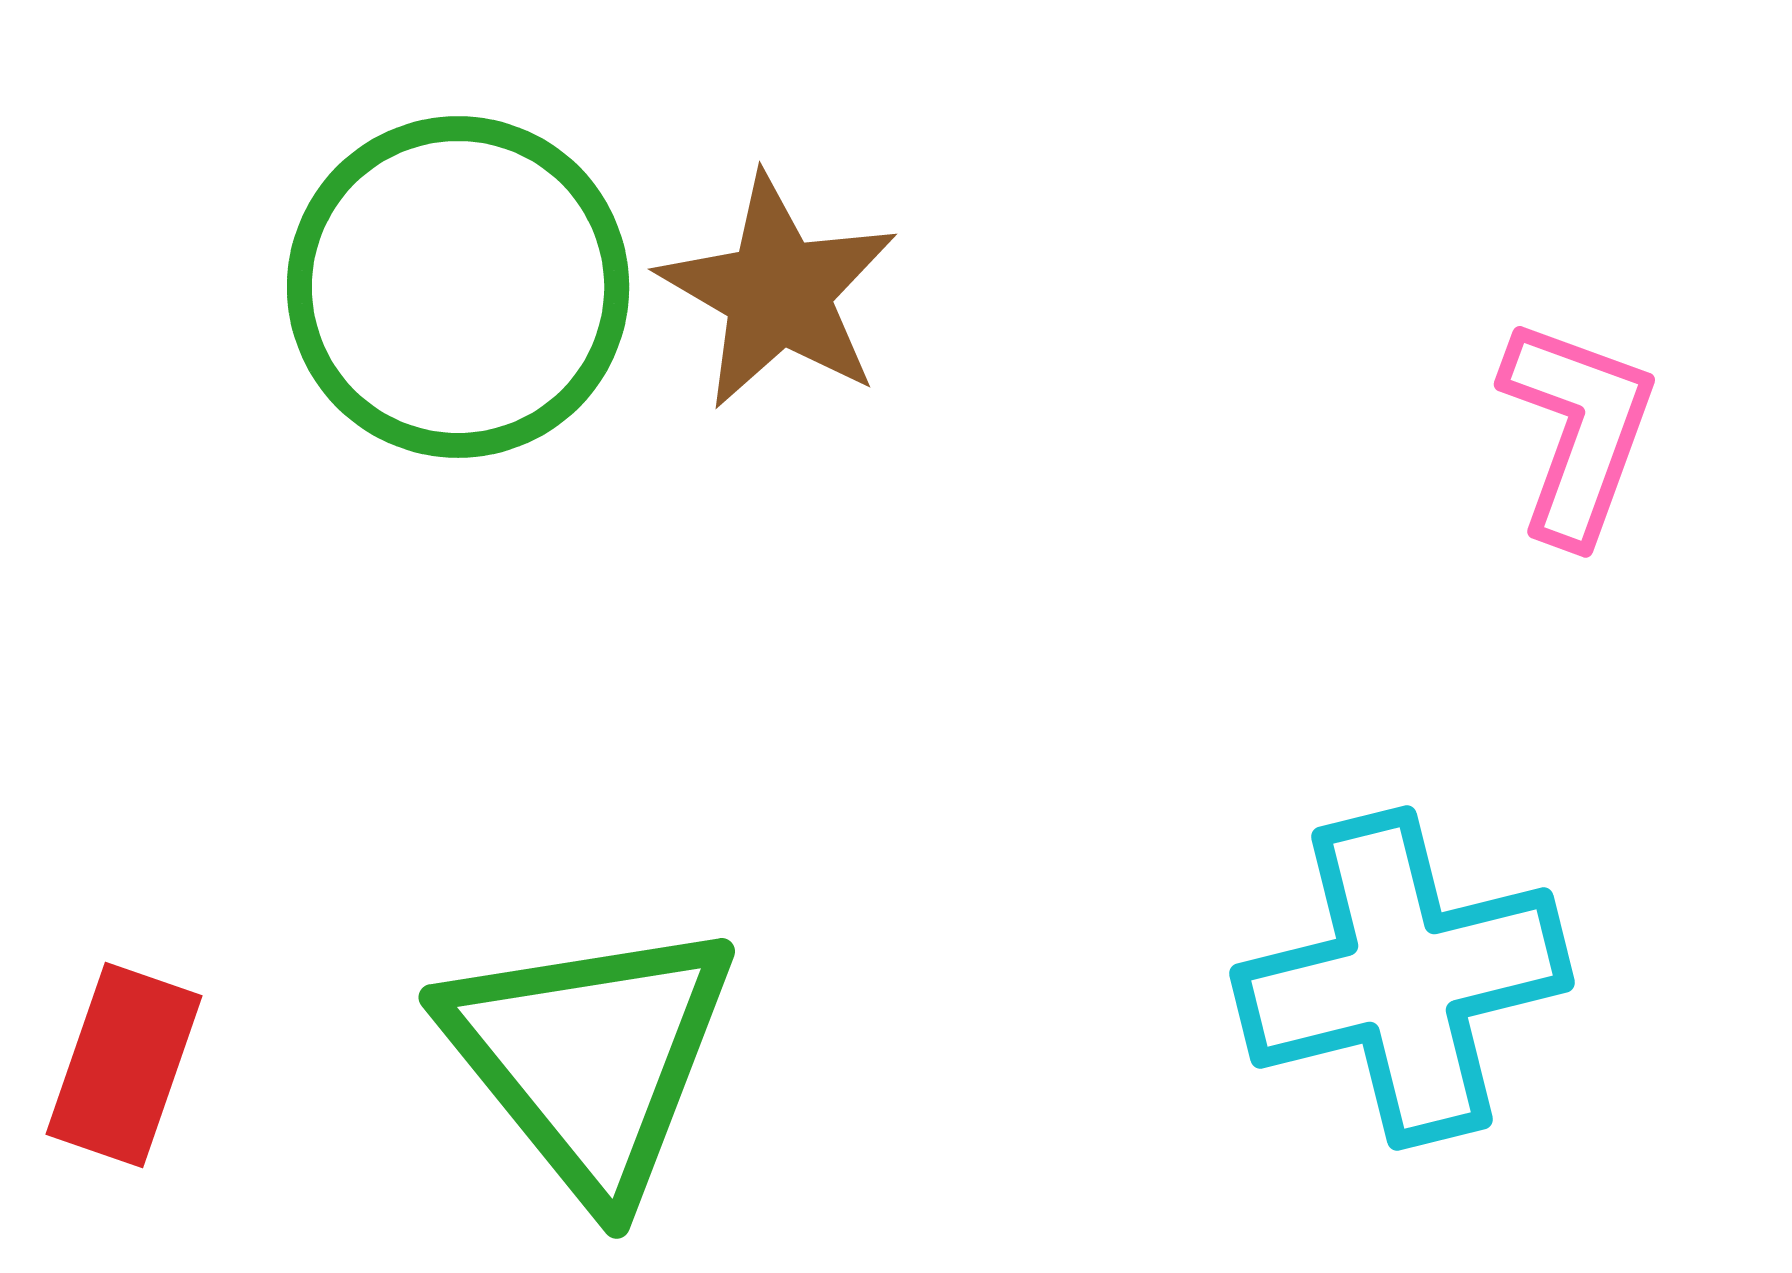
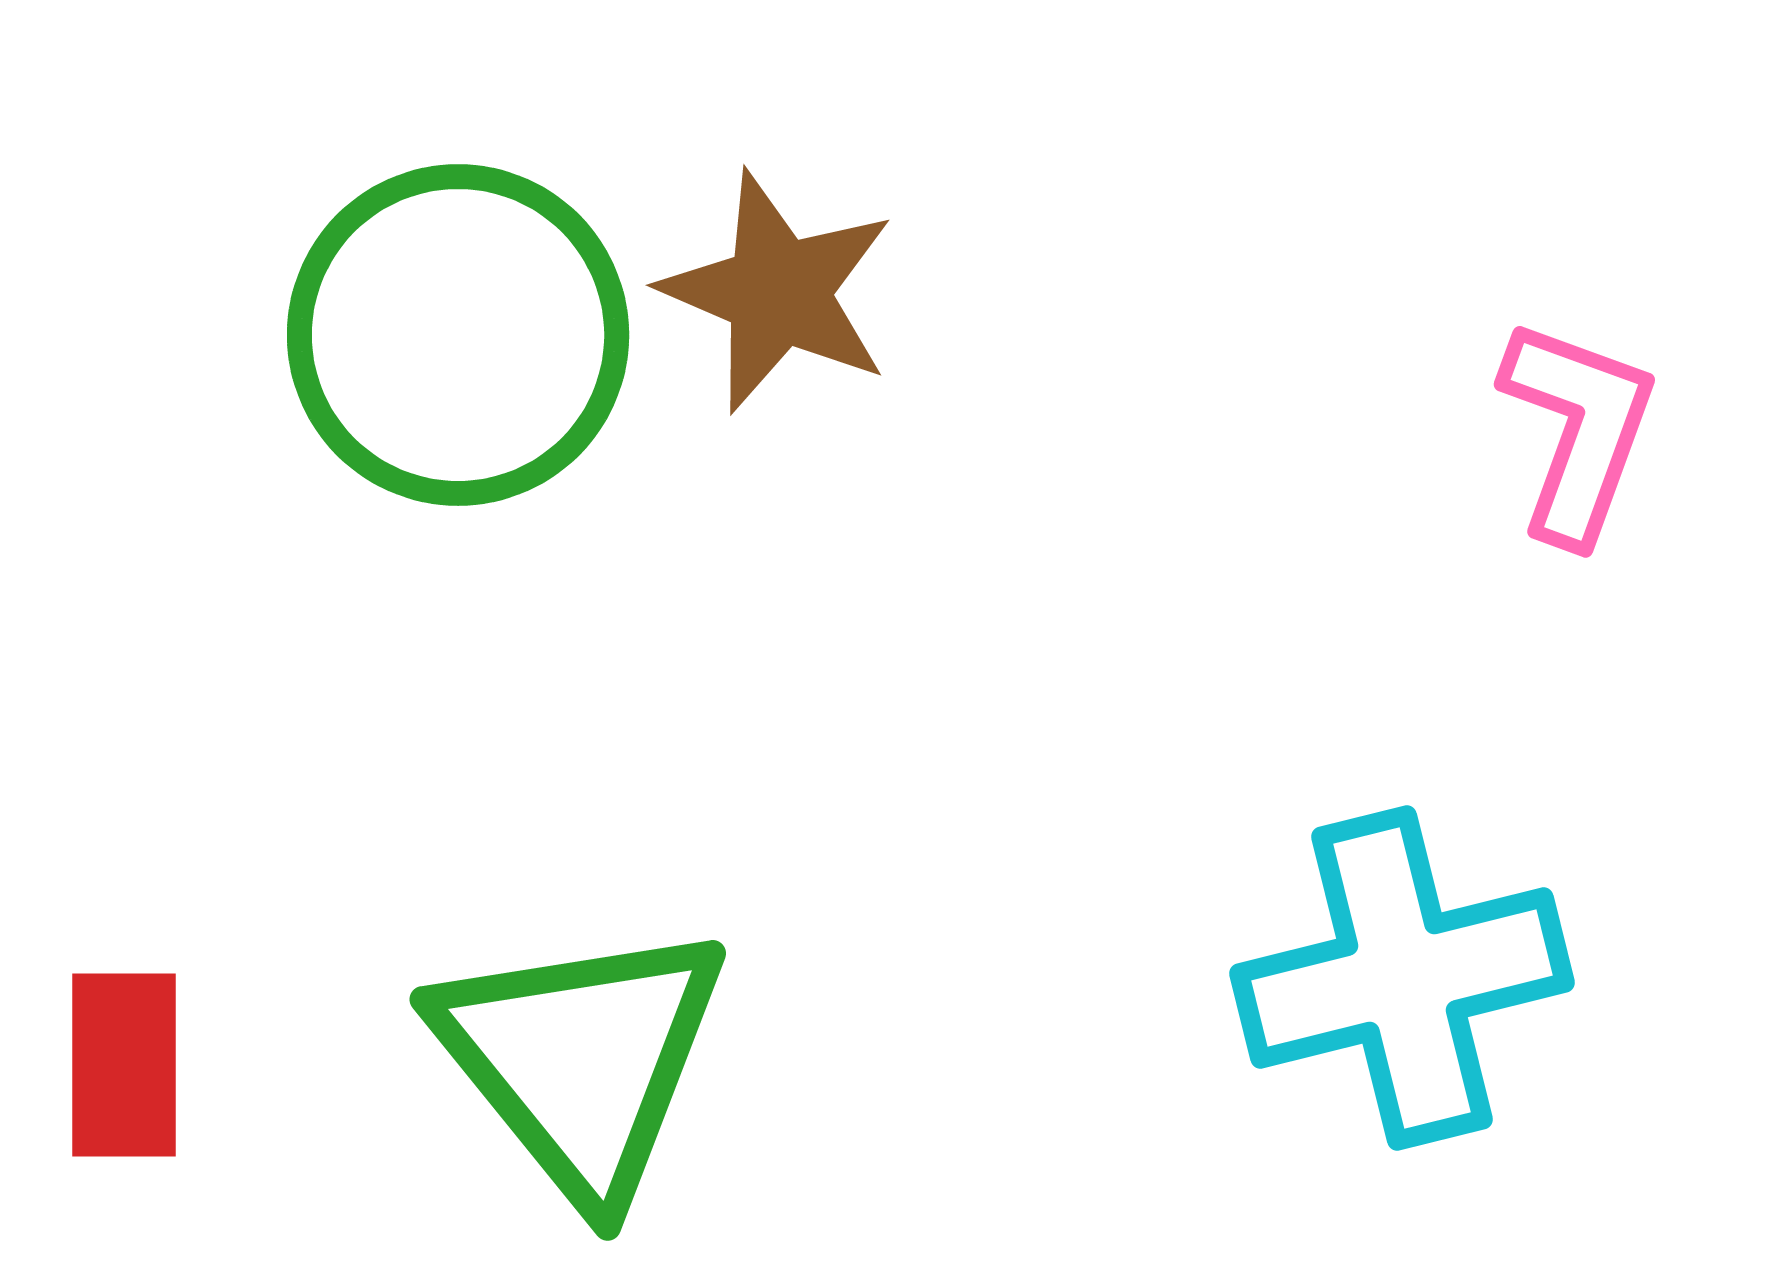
green circle: moved 48 px down
brown star: rotated 7 degrees counterclockwise
green triangle: moved 9 px left, 2 px down
red rectangle: rotated 19 degrees counterclockwise
